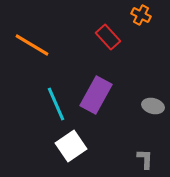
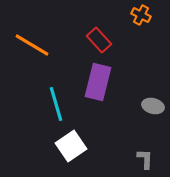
red rectangle: moved 9 px left, 3 px down
purple rectangle: moved 2 px right, 13 px up; rotated 15 degrees counterclockwise
cyan line: rotated 8 degrees clockwise
